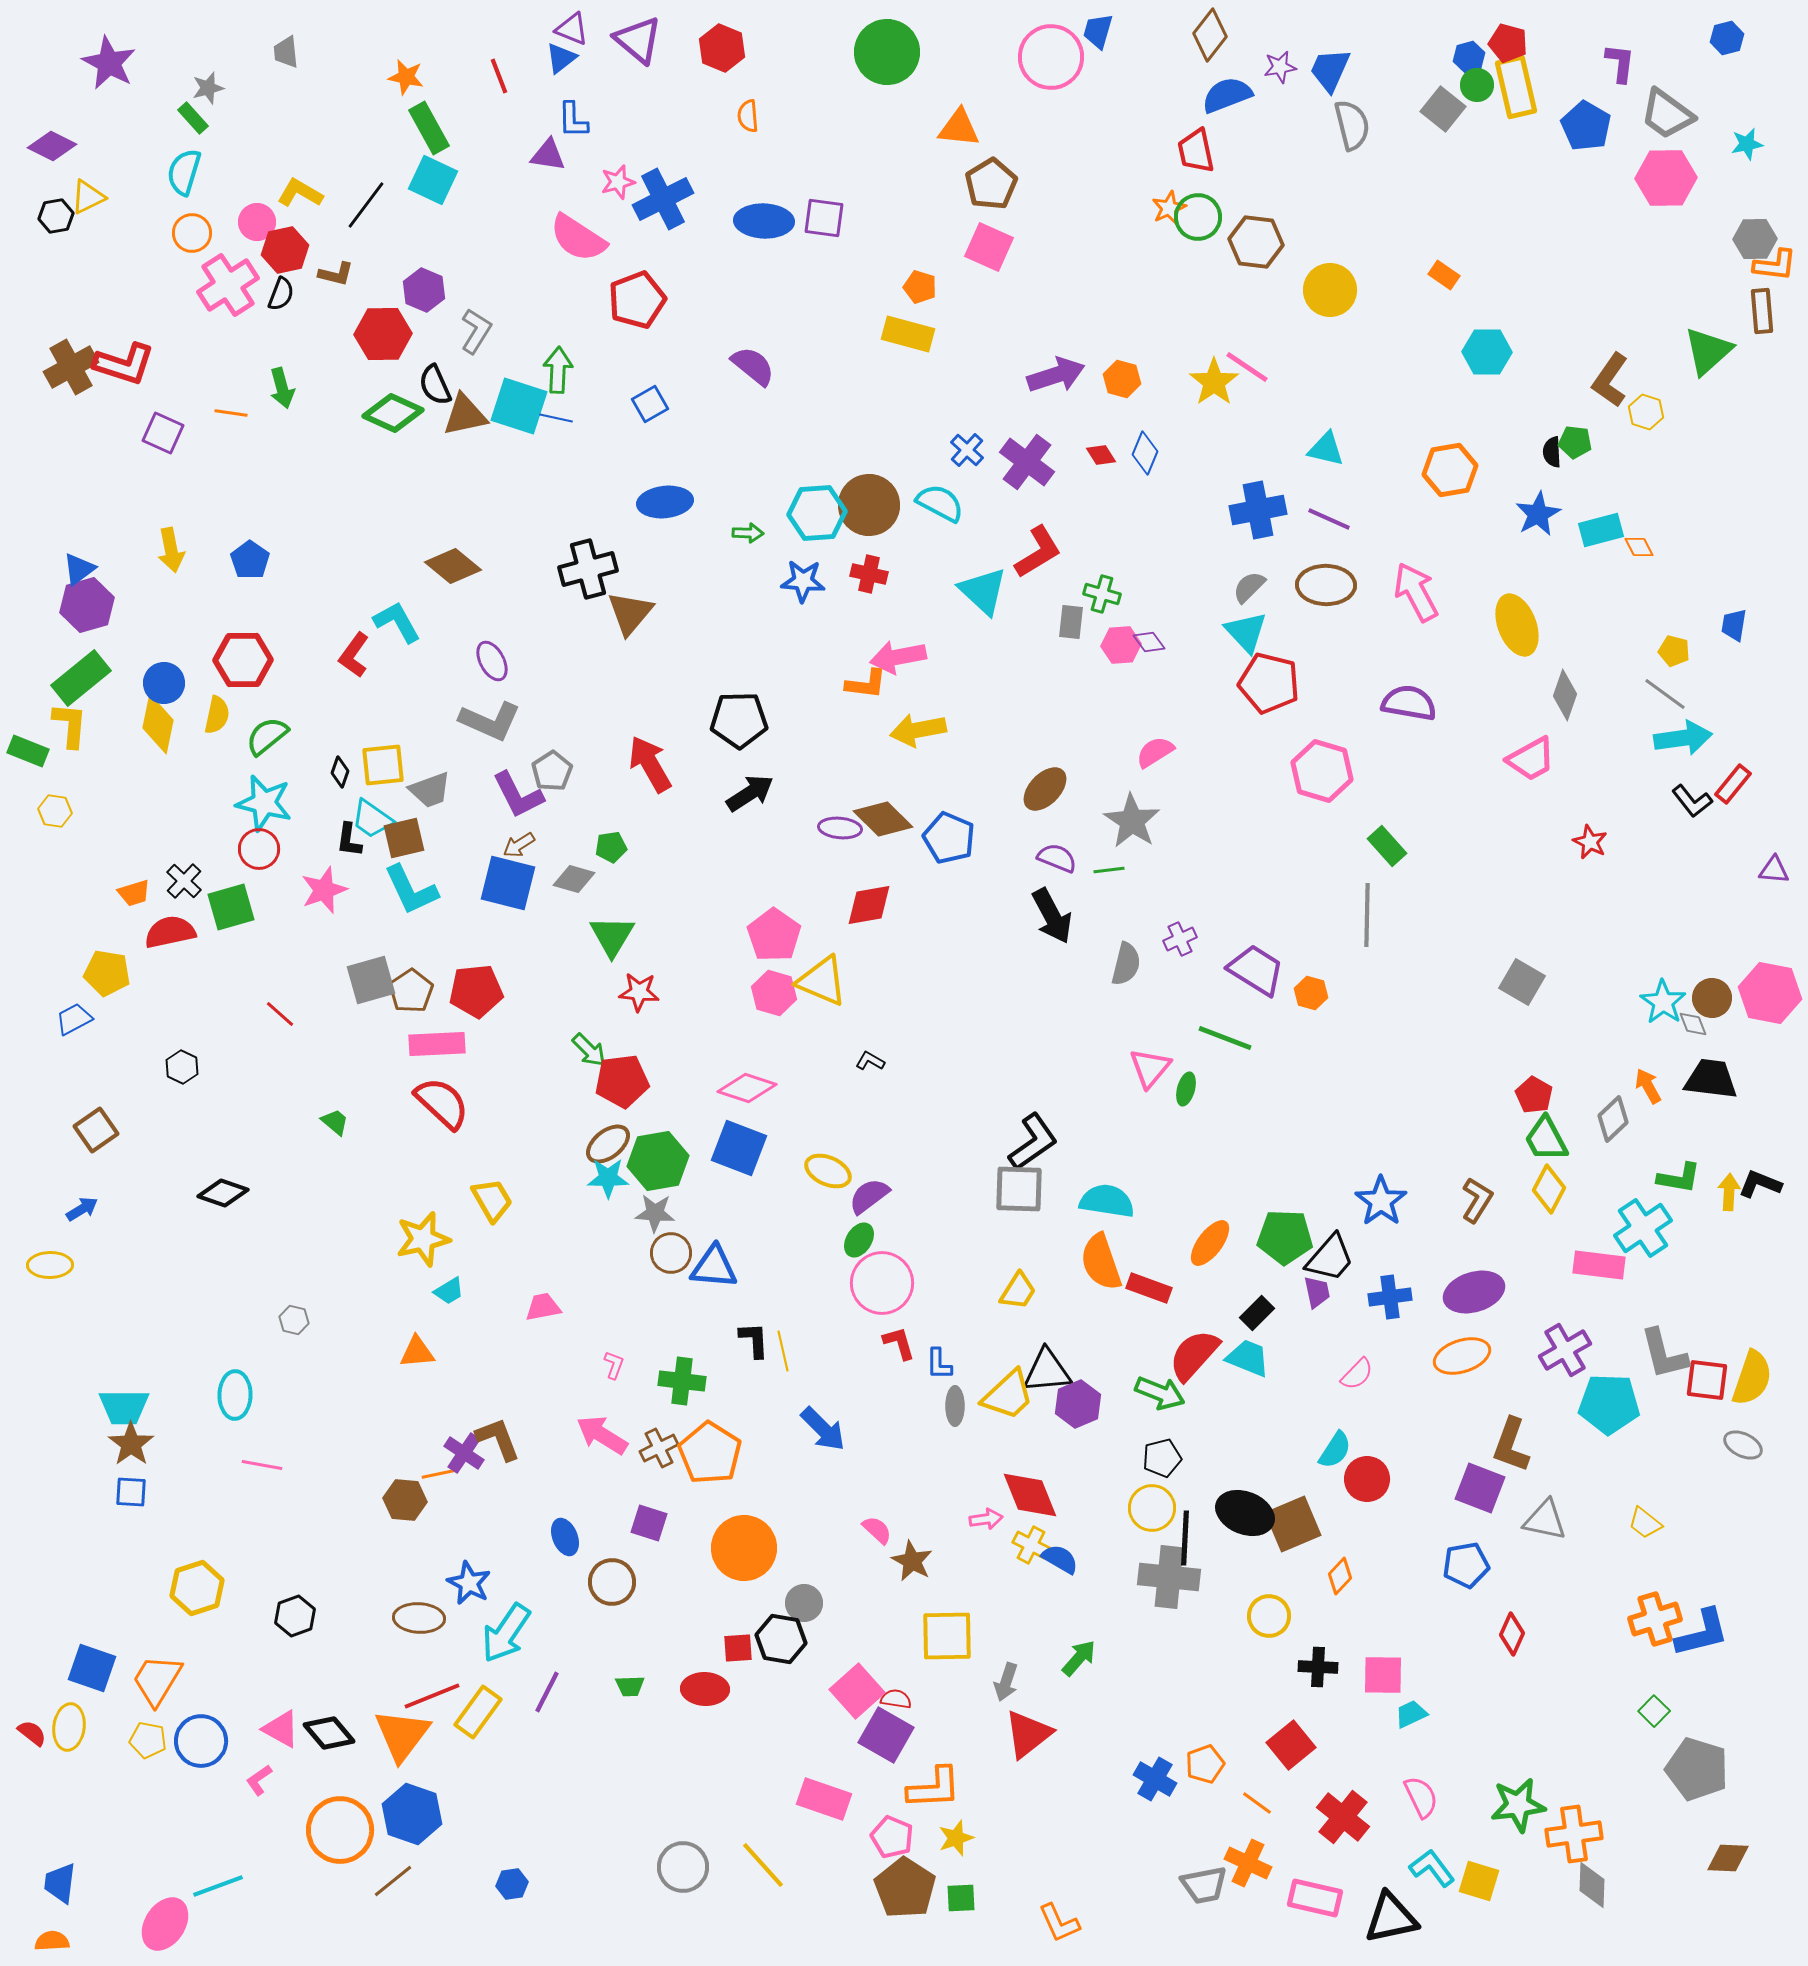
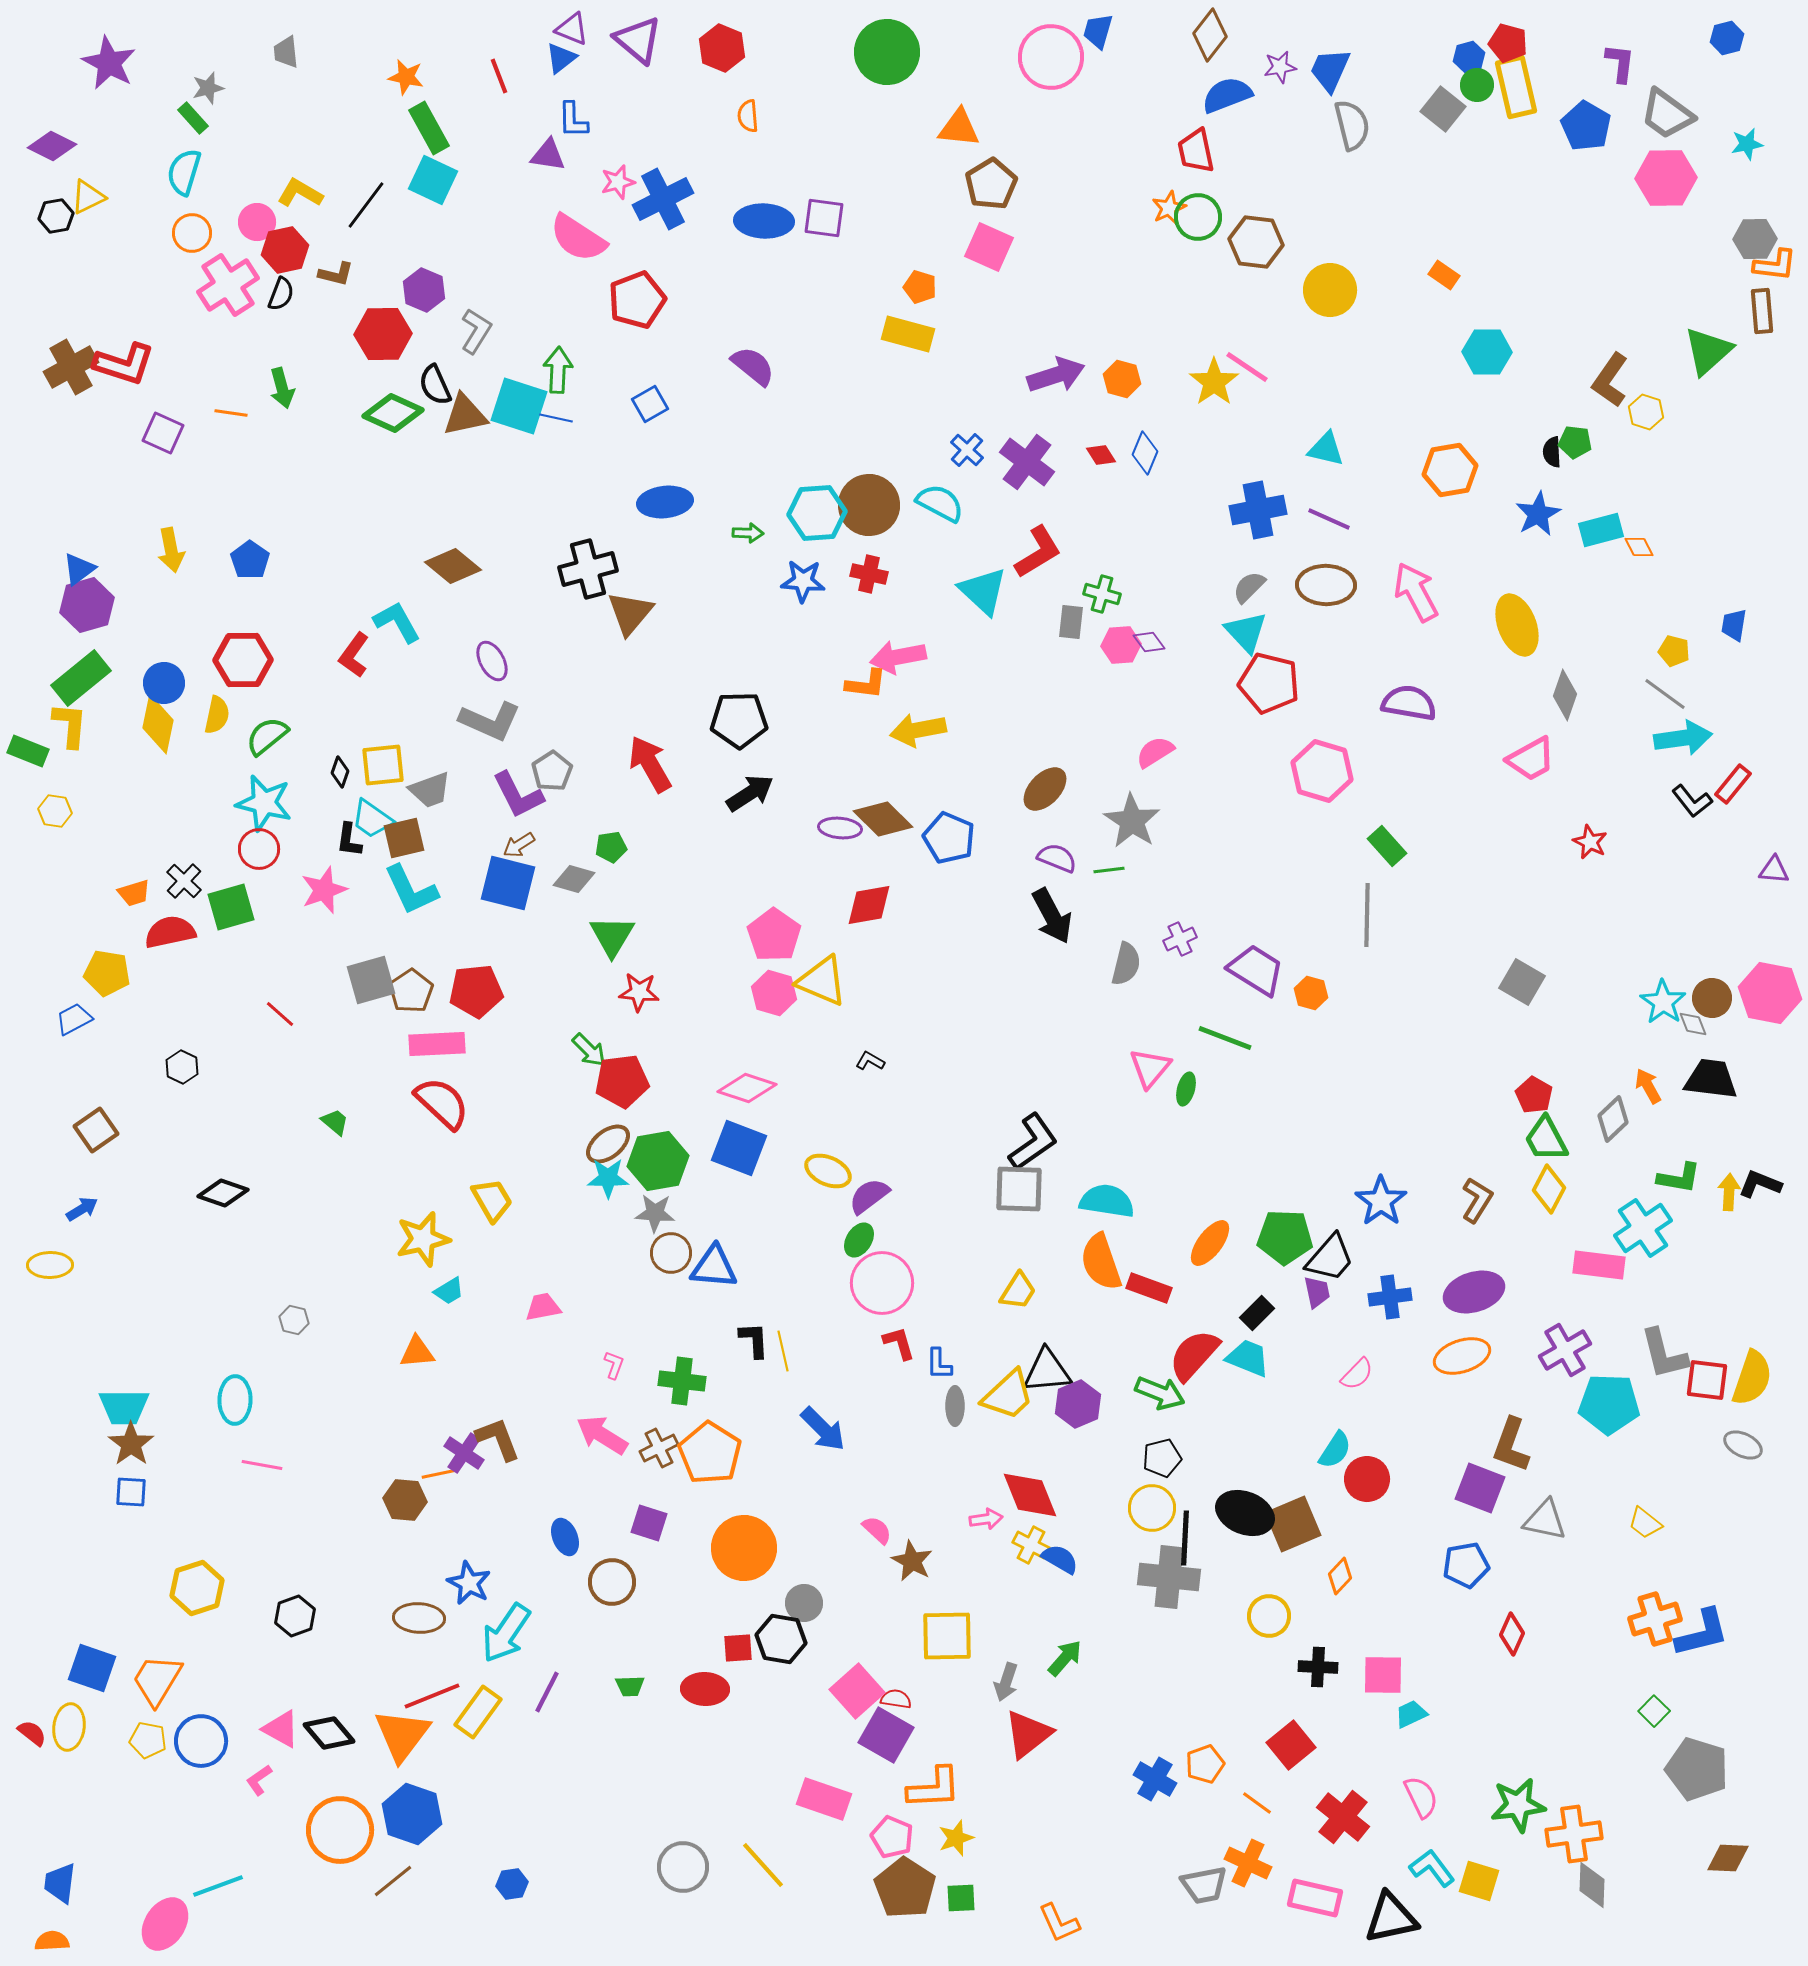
cyan ellipse at (235, 1395): moved 5 px down
green arrow at (1079, 1658): moved 14 px left
